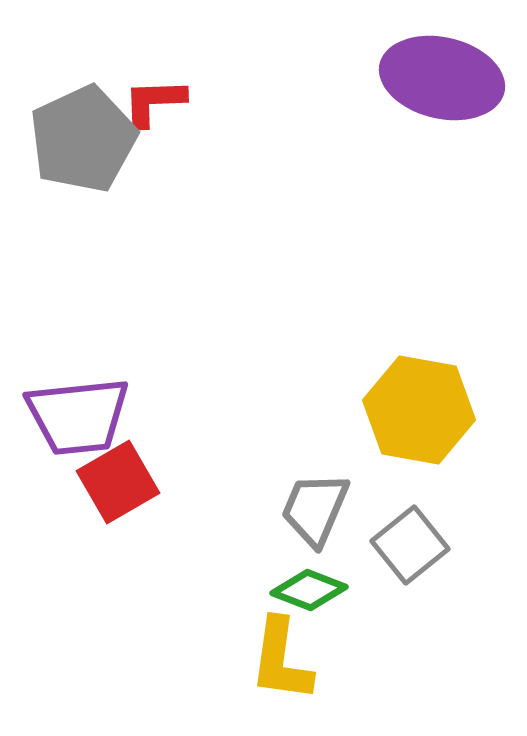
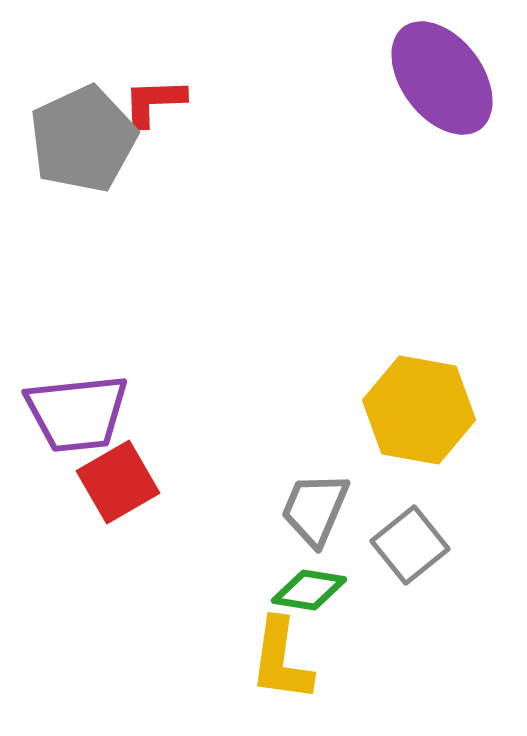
purple ellipse: rotated 40 degrees clockwise
purple trapezoid: moved 1 px left, 3 px up
green diamond: rotated 12 degrees counterclockwise
